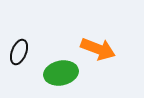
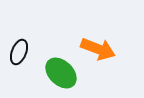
green ellipse: rotated 56 degrees clockwise
